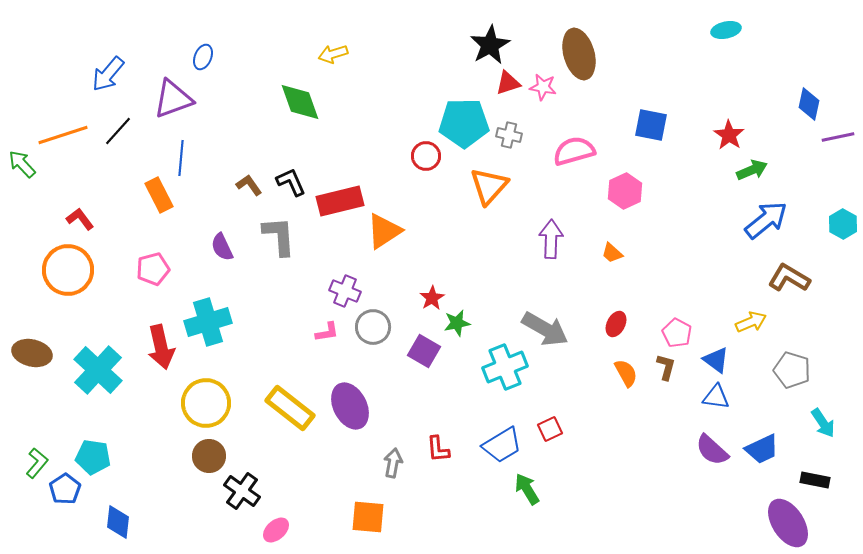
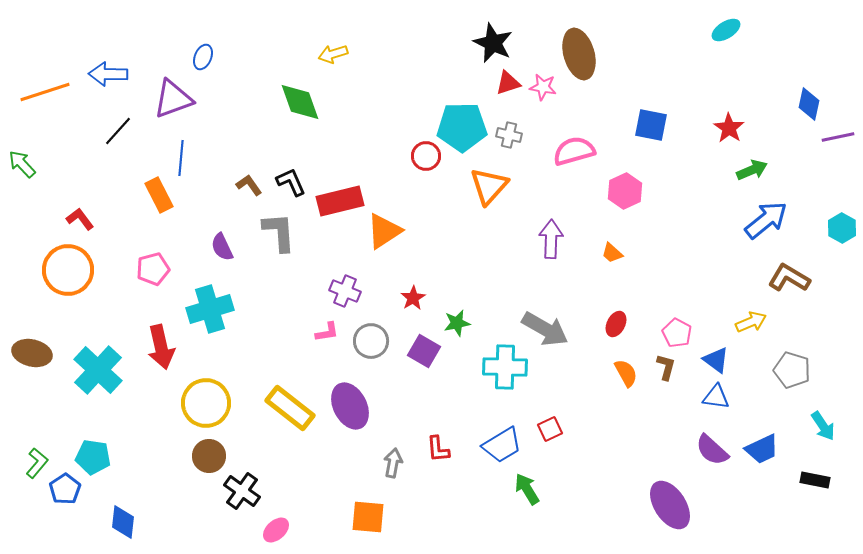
cyan ellipse at (726, 30): rotated 20 degrees counterclockwise
black star at (490, 45): moved 3 px right, 2 px up; rotated 18 degrees counterclockwise
blue arrow at (108, 74): rotated 51 degrees clockwise
cyan pentagon at (464, 123): moved 2 px left, 4 px down
orange line at (63, 135): moved 18 px left, 43 px up
red star at (729, 135): moved 7 px up
cyan hexagon at (843, 224): moved 1 px left, 4 px down
gray L-shape at (279, 236): moved 4 px up
red star at (432, 298): moved 19 px left
cyan cross at (208, 322): moved 2 px right, 13 px up
gray circle at (373, 327): moved 2 px left, 14 px down
cyan cross at (505, 367): rotated 24 degrees clockwise
cyan arrow at (823, 423): moved 3 px down
blue diamond at (118, 522): moved 5 px right
purple ellipse at (788, 523): moved 118 px left, 18 px up
